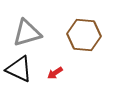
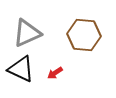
gray triangle: rotated 8 degrees counterclockwise
black triangle: moved 2 px right
